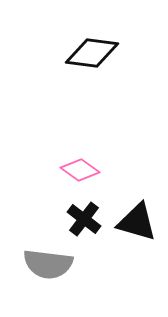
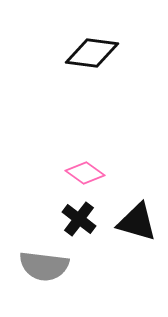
pink diamond: moved 5 px right, 3 px down
black cross: moved 5 px left
gray semicircle: moved 4 px left, 2 px down
